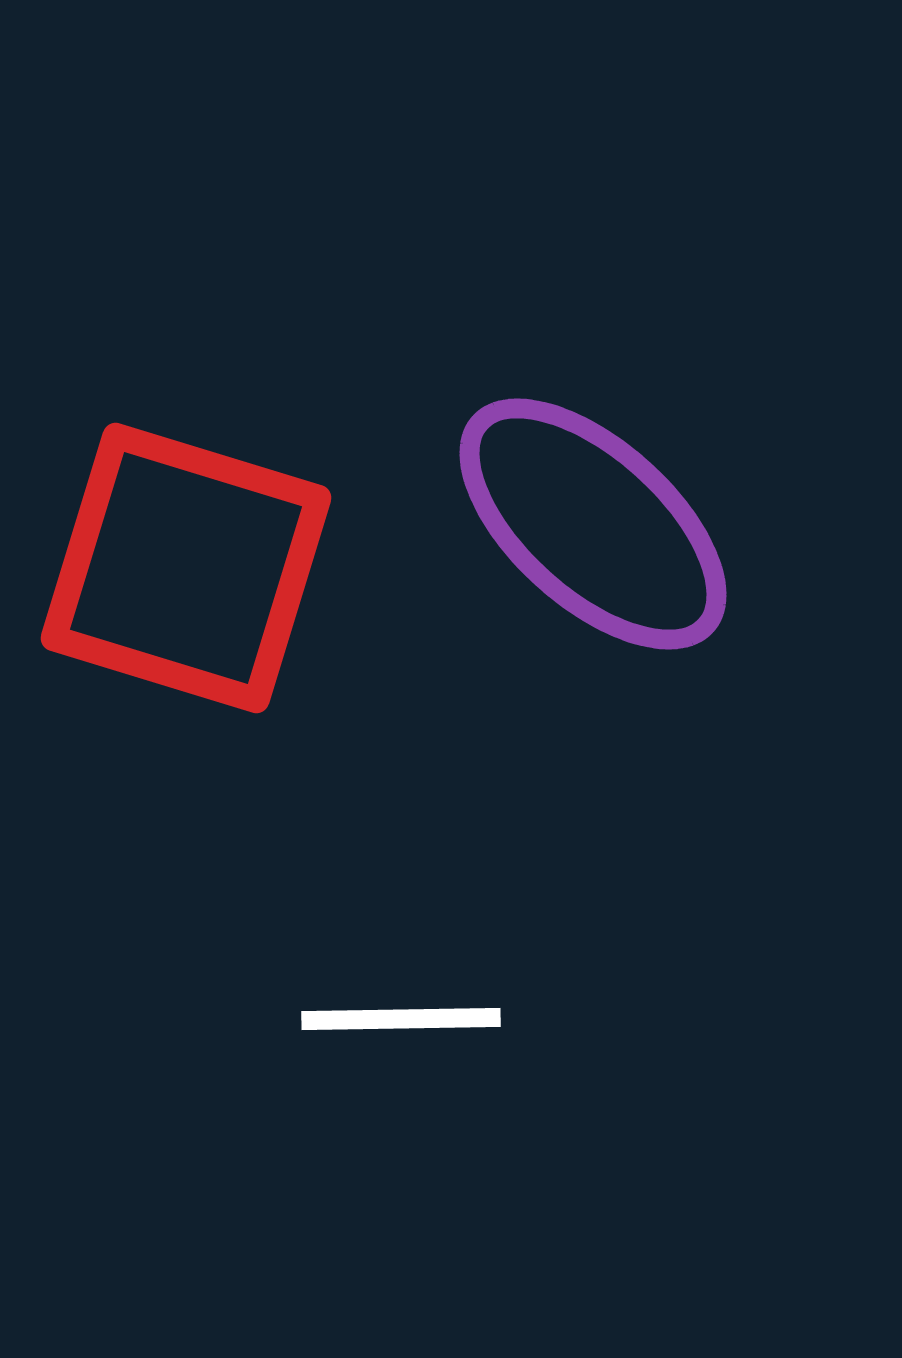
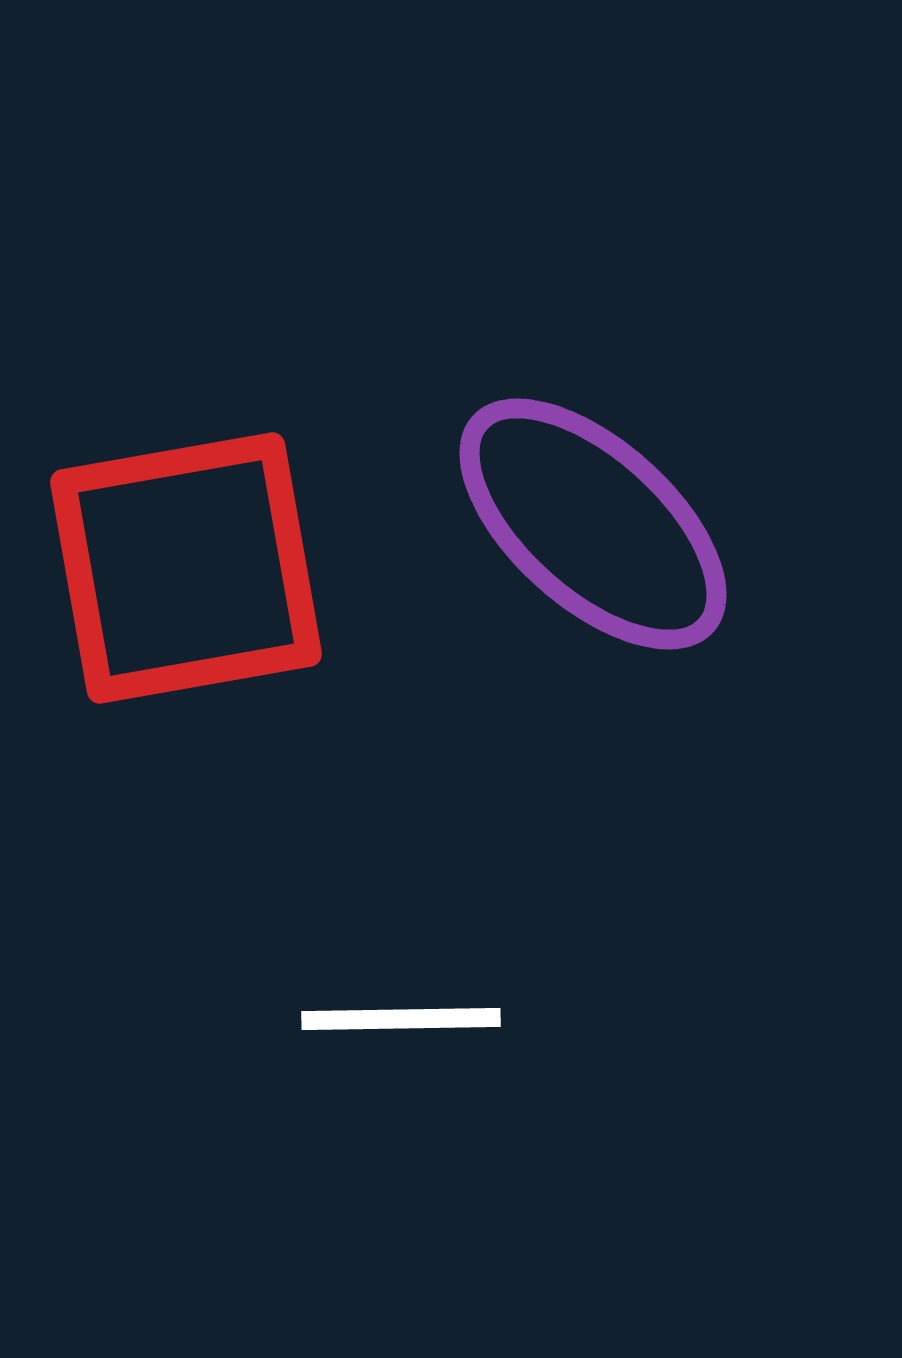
red square: rotated 27 degrees counterclockwise
